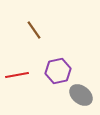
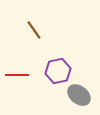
red line: rotated 10 degrees clockwise
gray ellipse: moved 2 px left
